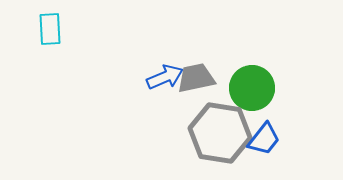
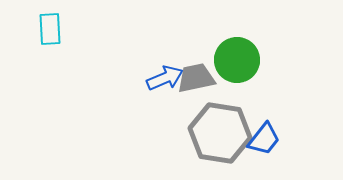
blue arrow: moved 1 px down
green circle: moved 15 px left, 28 px up
